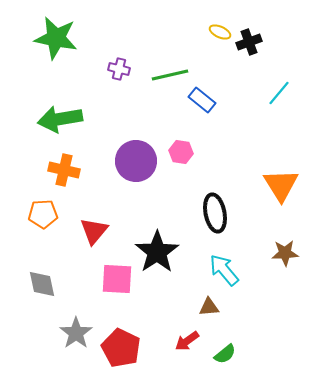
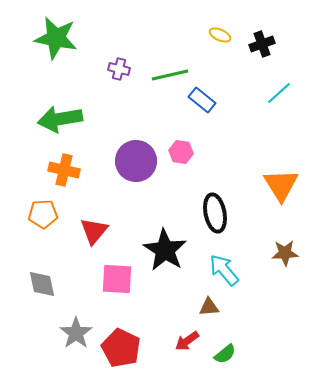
yellow ellipse: moved 3 px down
black cross: moved 13 px right, 2 px down
cyan line: rotated 8 degrees clockwise
black star: moved 8 px right, 2 px up; rotated 6 degrees counterclockwise
